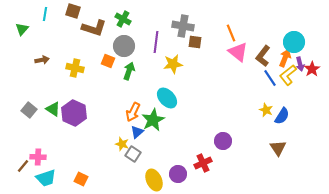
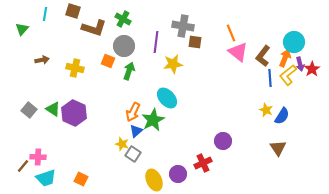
blue line at (270, 78): rotated 30 degrees clockwise
blue triangle at (137, 132): moved 1 px left, 1 px up
